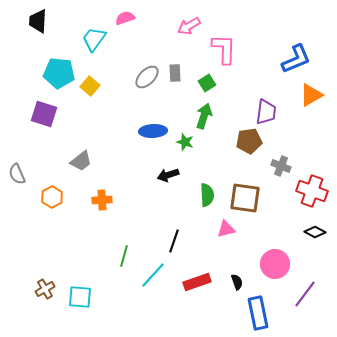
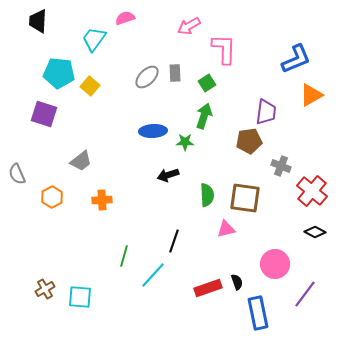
green star: rotated 18 degrees counterclockwise
red cross: rotated 20 degrees clockwise
red rectangle: moved 11 px right, 6 px down
